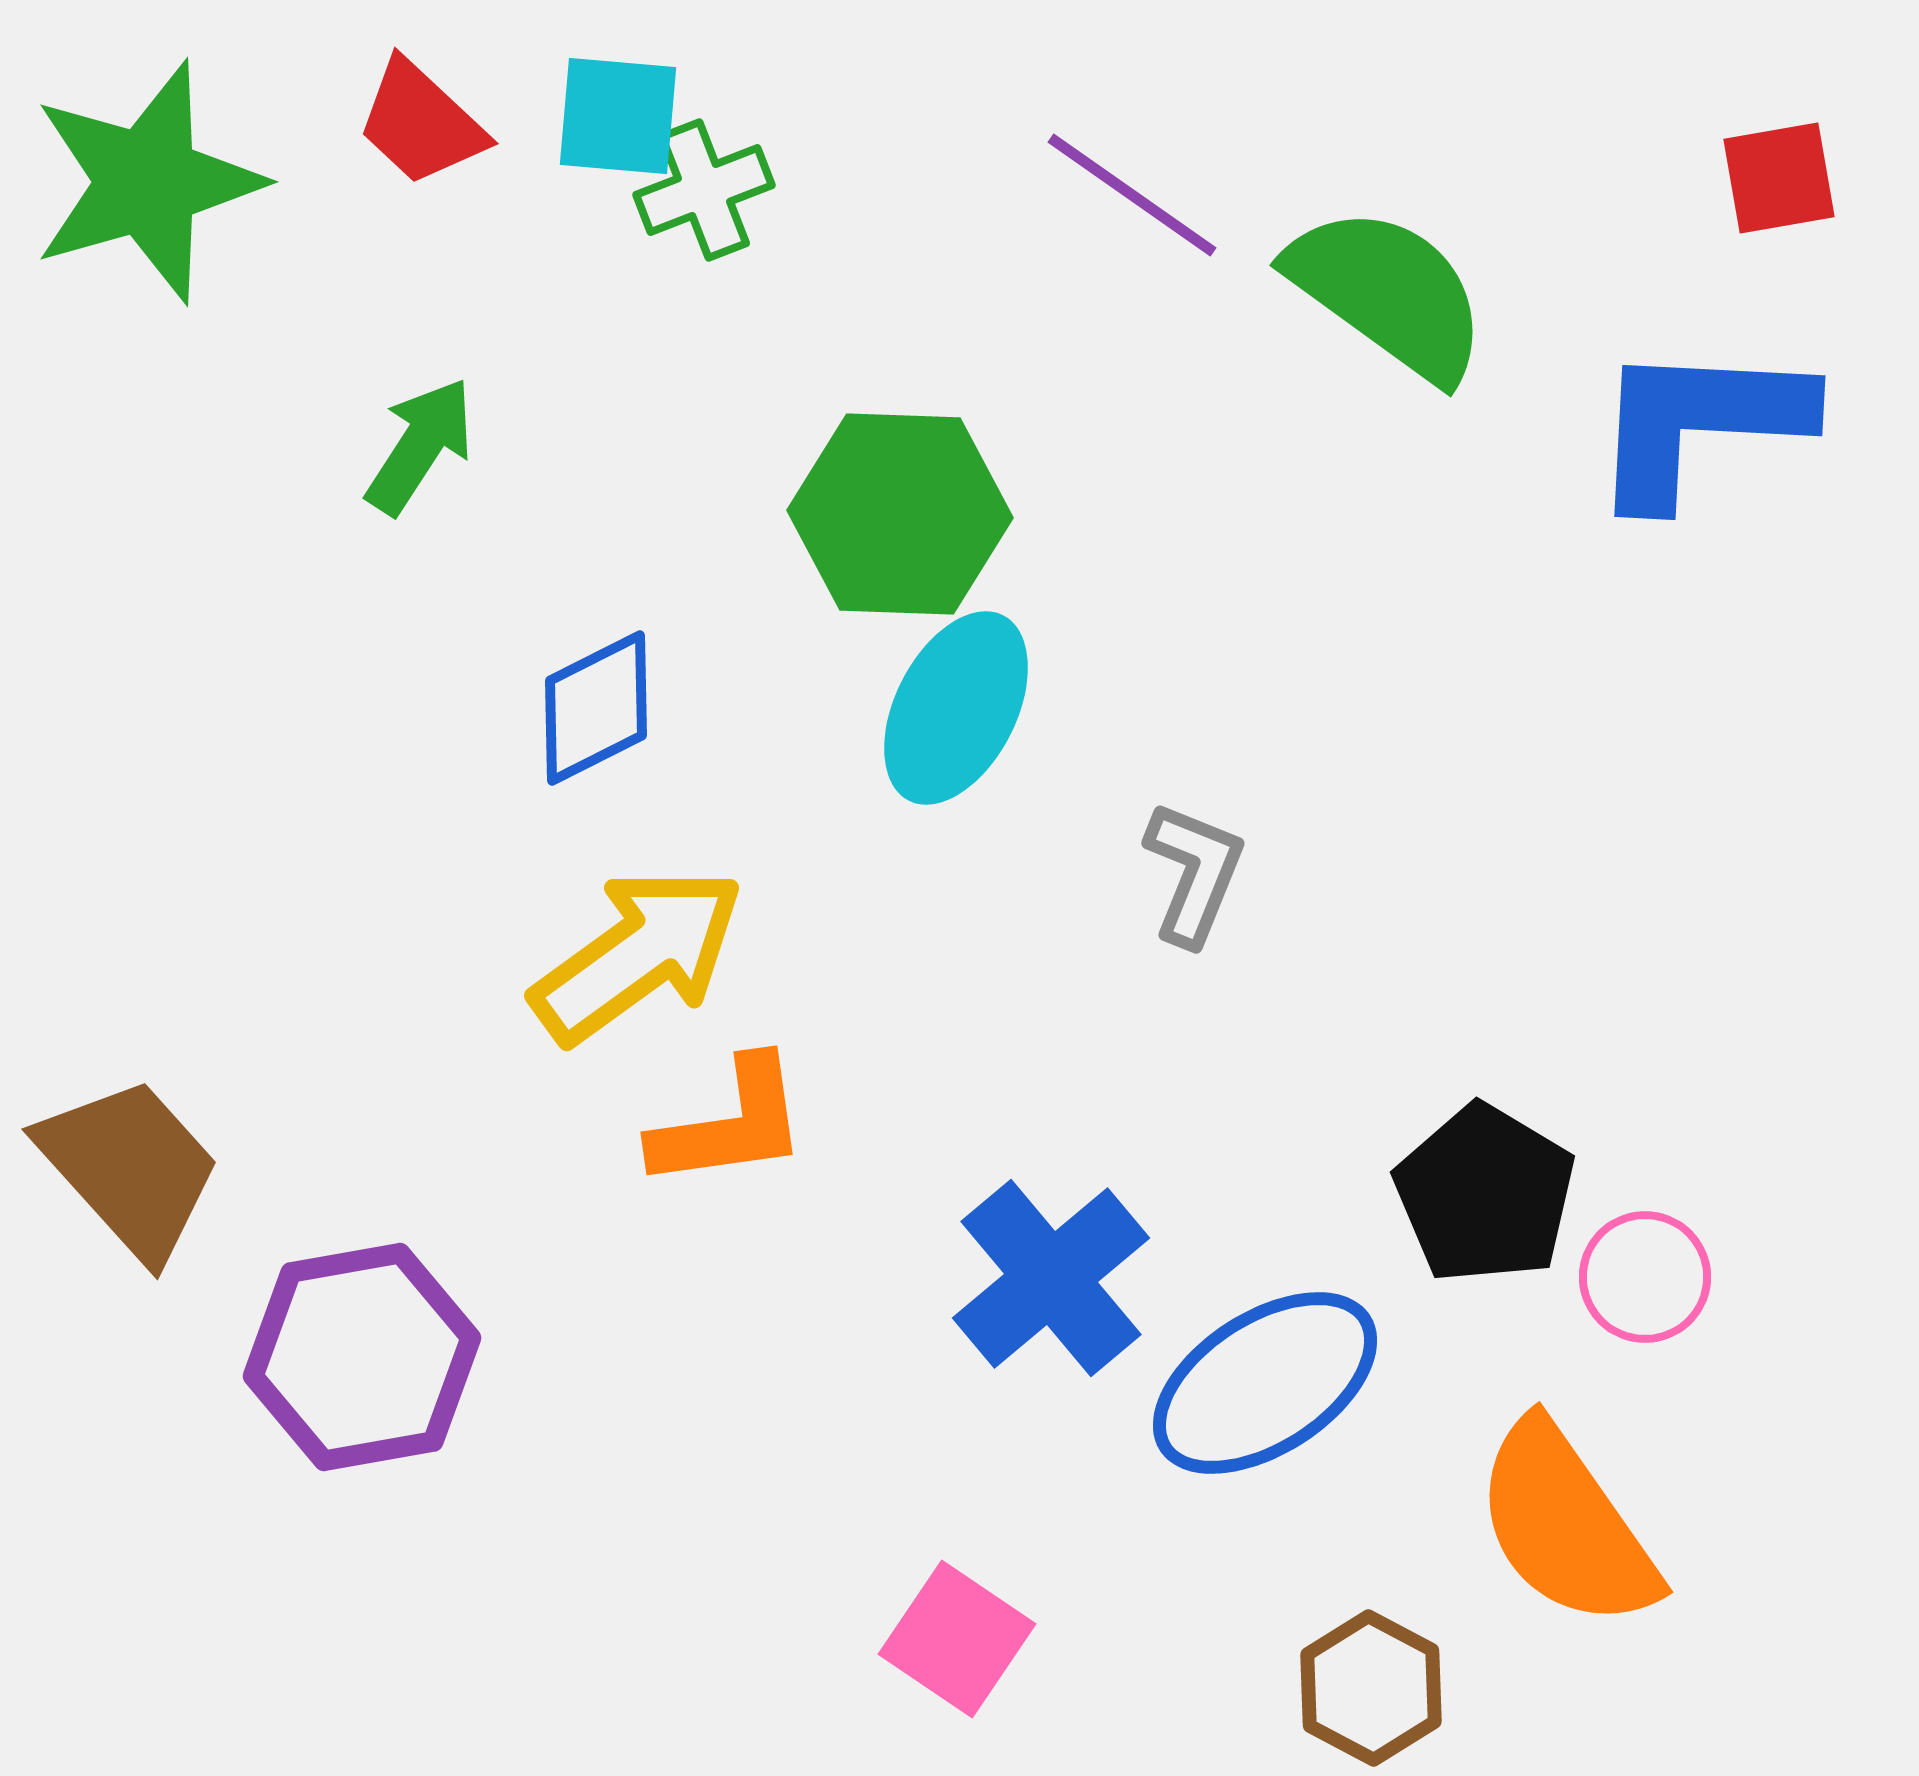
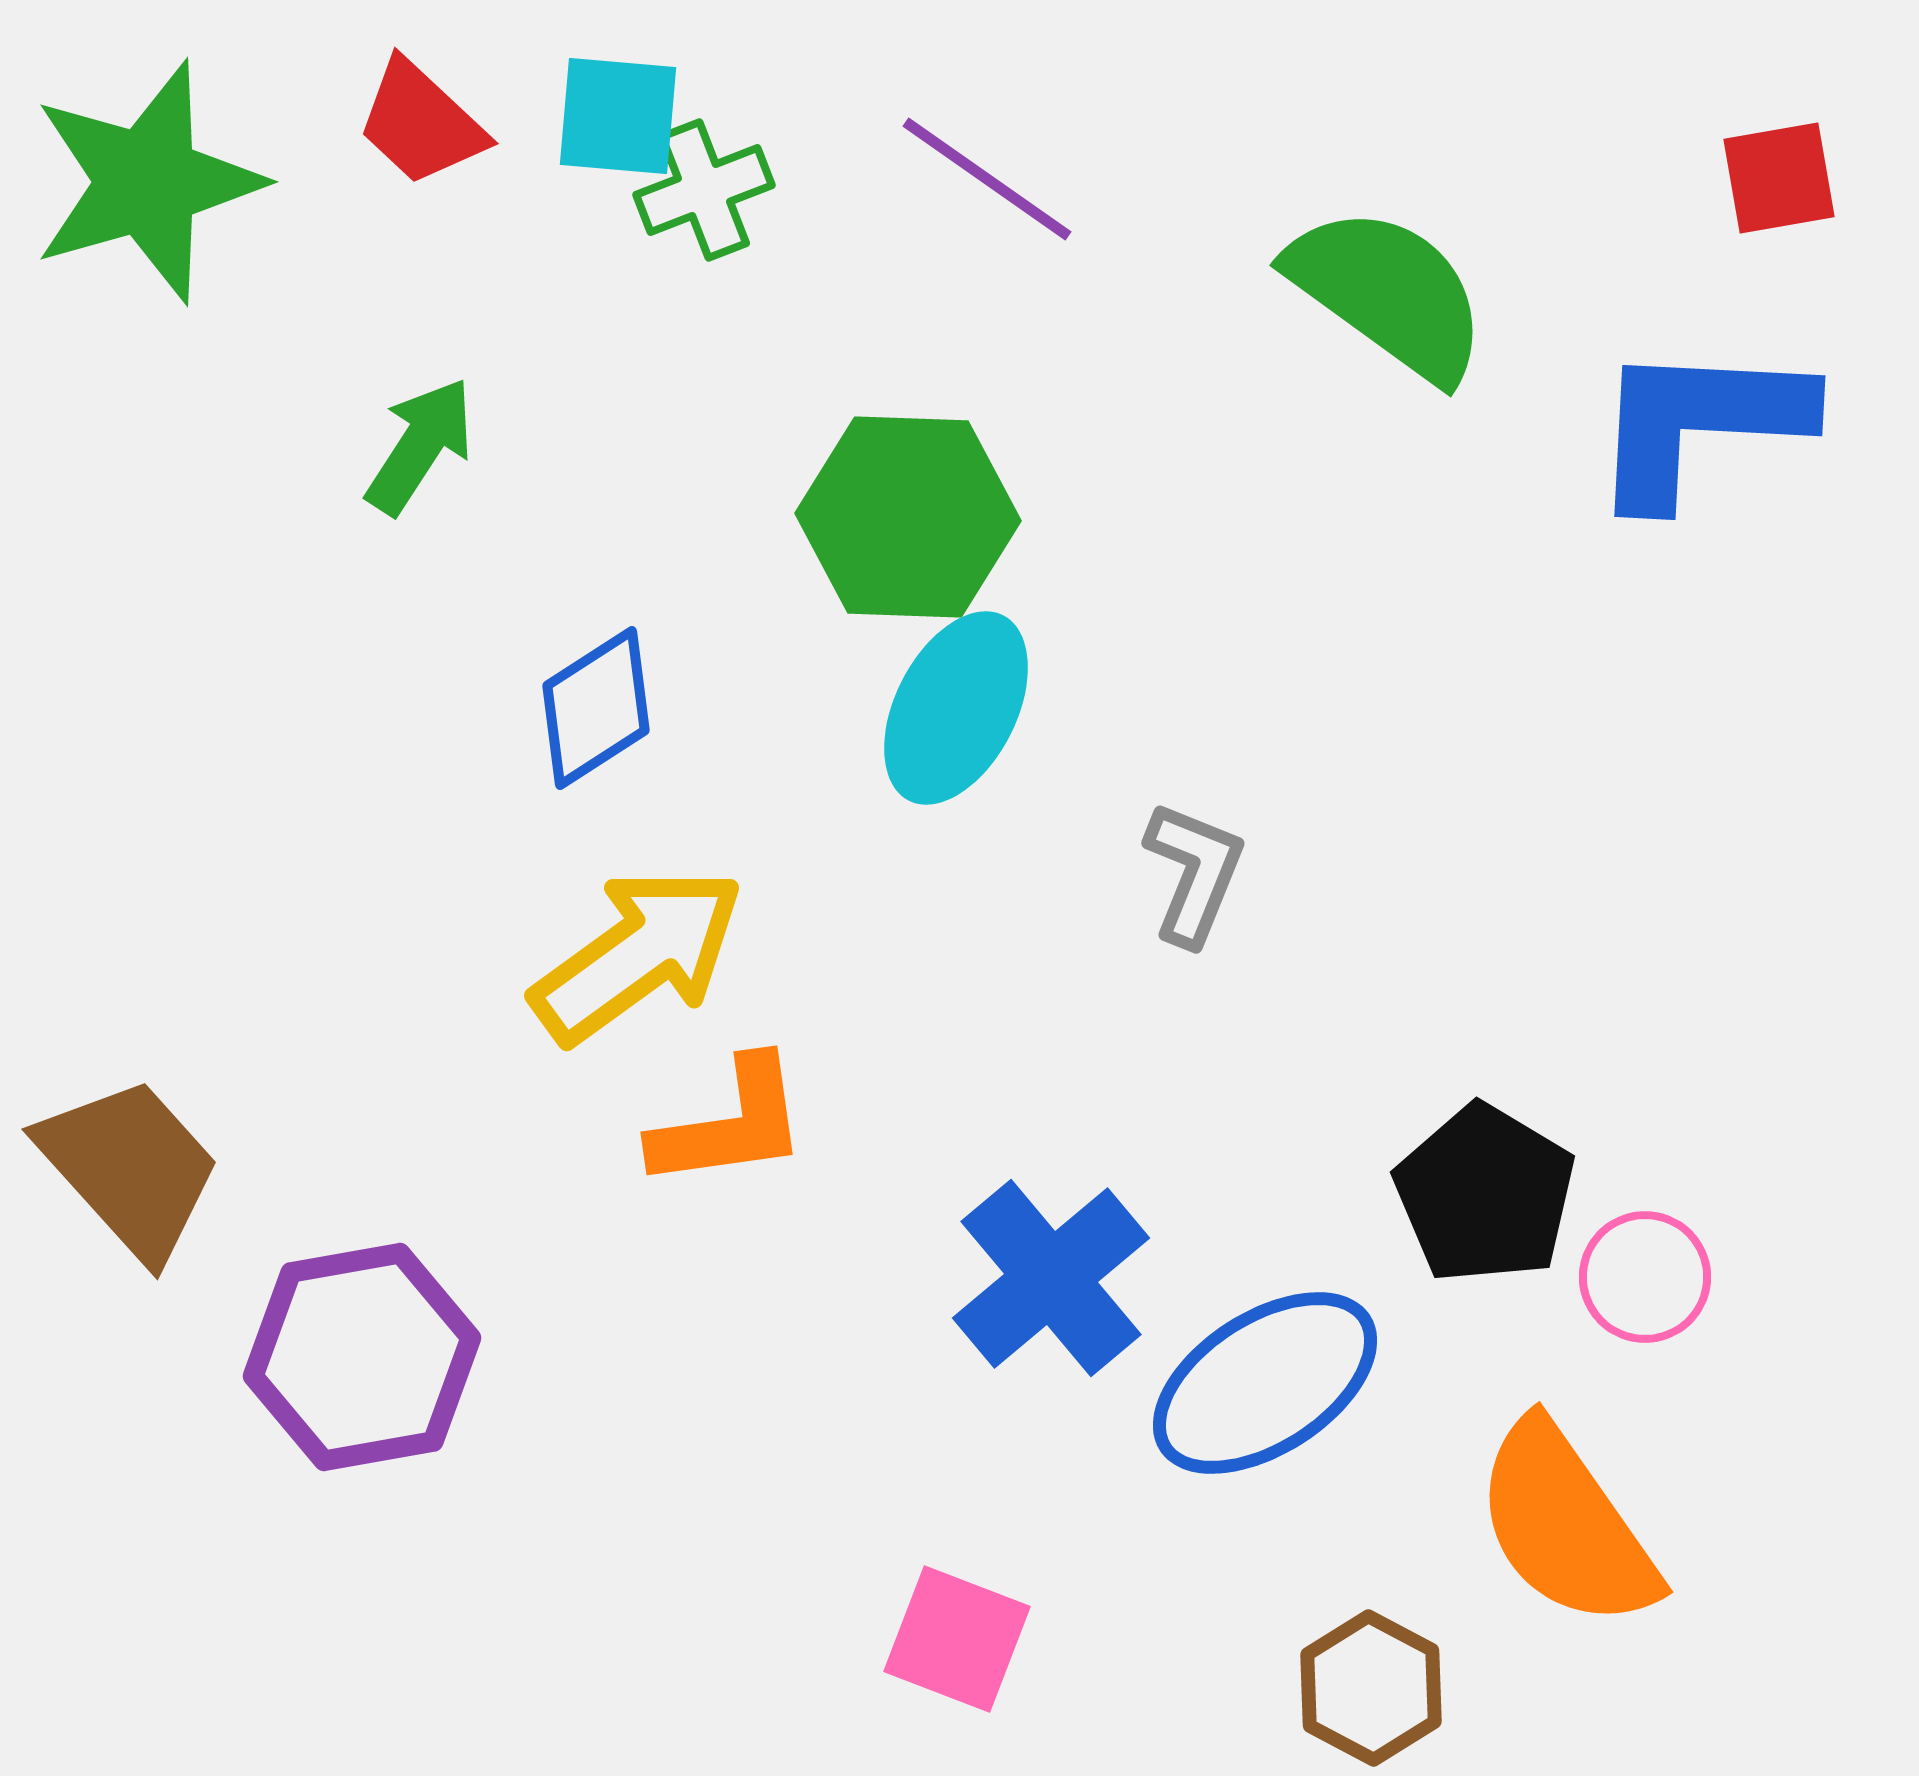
purple line: moved 145 px left, 16 px up
green hexagon: moved 8 px right, 3 px down
blue diamond: rotated 6 degrees counterclockwise
pink square: rotated 13 degrees counterclockwise
